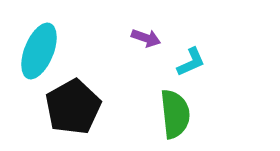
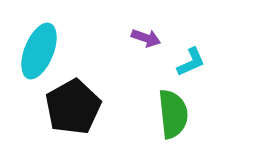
green semicircle: moved 2 px left
